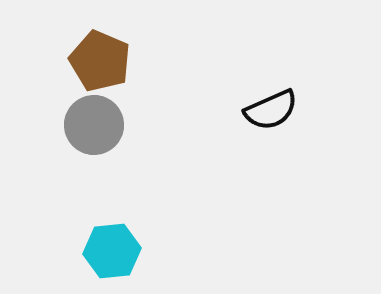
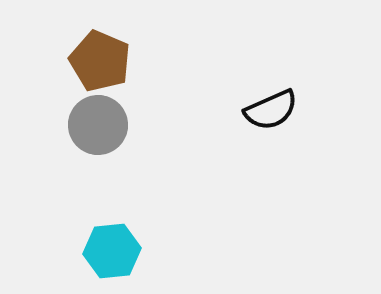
gray circle: moved 4 px right
